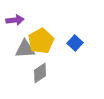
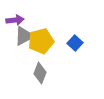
yellow pentagon: rotated 15 degrees clockwise
gray triangle: moved 1 px left, 13 px up; rotated 25 degrees counterclockwise
gray diamond: rotated 35 degrees counterclockwise
